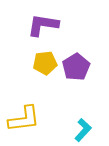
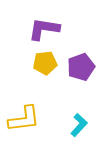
purple L-shape: moved 1 px right, 4 px down
purple pentagon: moved 5 px right; rotated 12 degrees clockwise
cyan L-shape: moved 4 px left, 5 px up
